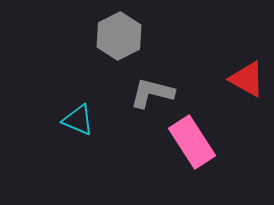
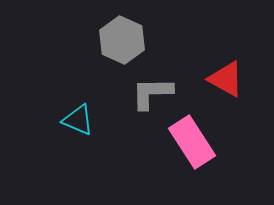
gray hexagon: moved 3 px right, 4 px down; rotated 9 degrees counterclockwise
red triangle: moved 21 px left
gray L-shape: rotated 15 degrees counterclockwise
